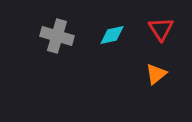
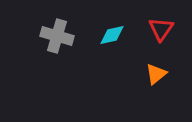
red triangle: rotated 8 degrees clockwise
